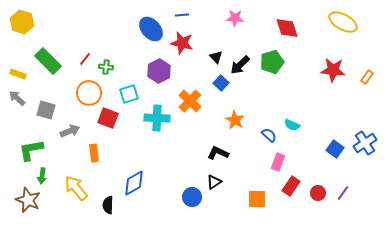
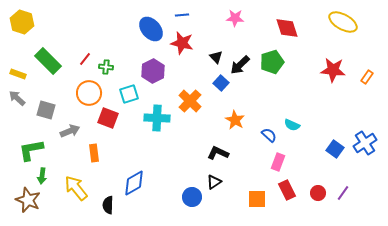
purple hexagon at (159, 71): moved 6 px left
red rectangle at (291, 186): moved 4 px left, 4 px down; rotated 60 degrees counterclockwise
